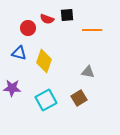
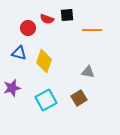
purple star: rotated 18 degrees counterclockwise
